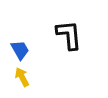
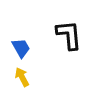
blue trapezoid: moved 1 px right, 2 px up
